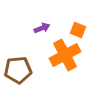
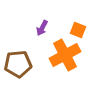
purple arrow: rotated 140 degrees clockwise
brown pentagon: moved 6 px up
